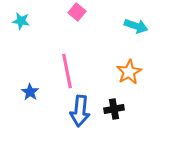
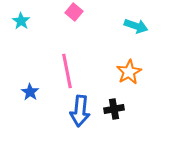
pink square: moved 3 px left
cyan star: rotated 24 degrees clockwise
